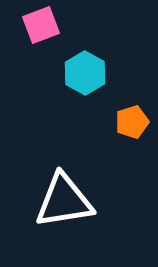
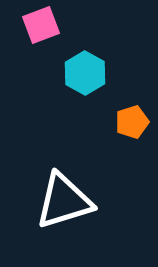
white triangle: rotated 8 degrees counterclockwise
